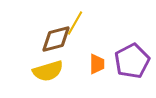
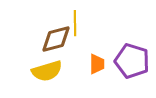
yellow line: rotated 30 degrees counterclockwise
purple pentagon: rotated 28 degrees counterclockwise
yellow semicircle: moved 1 px left
